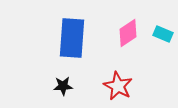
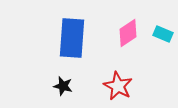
black star: rotated 18 degrees clockwise
